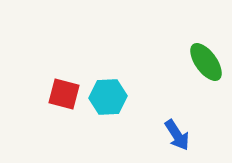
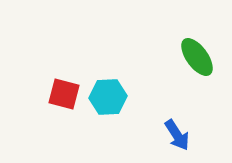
green ellipse: moved 9 px left, 5 px up
